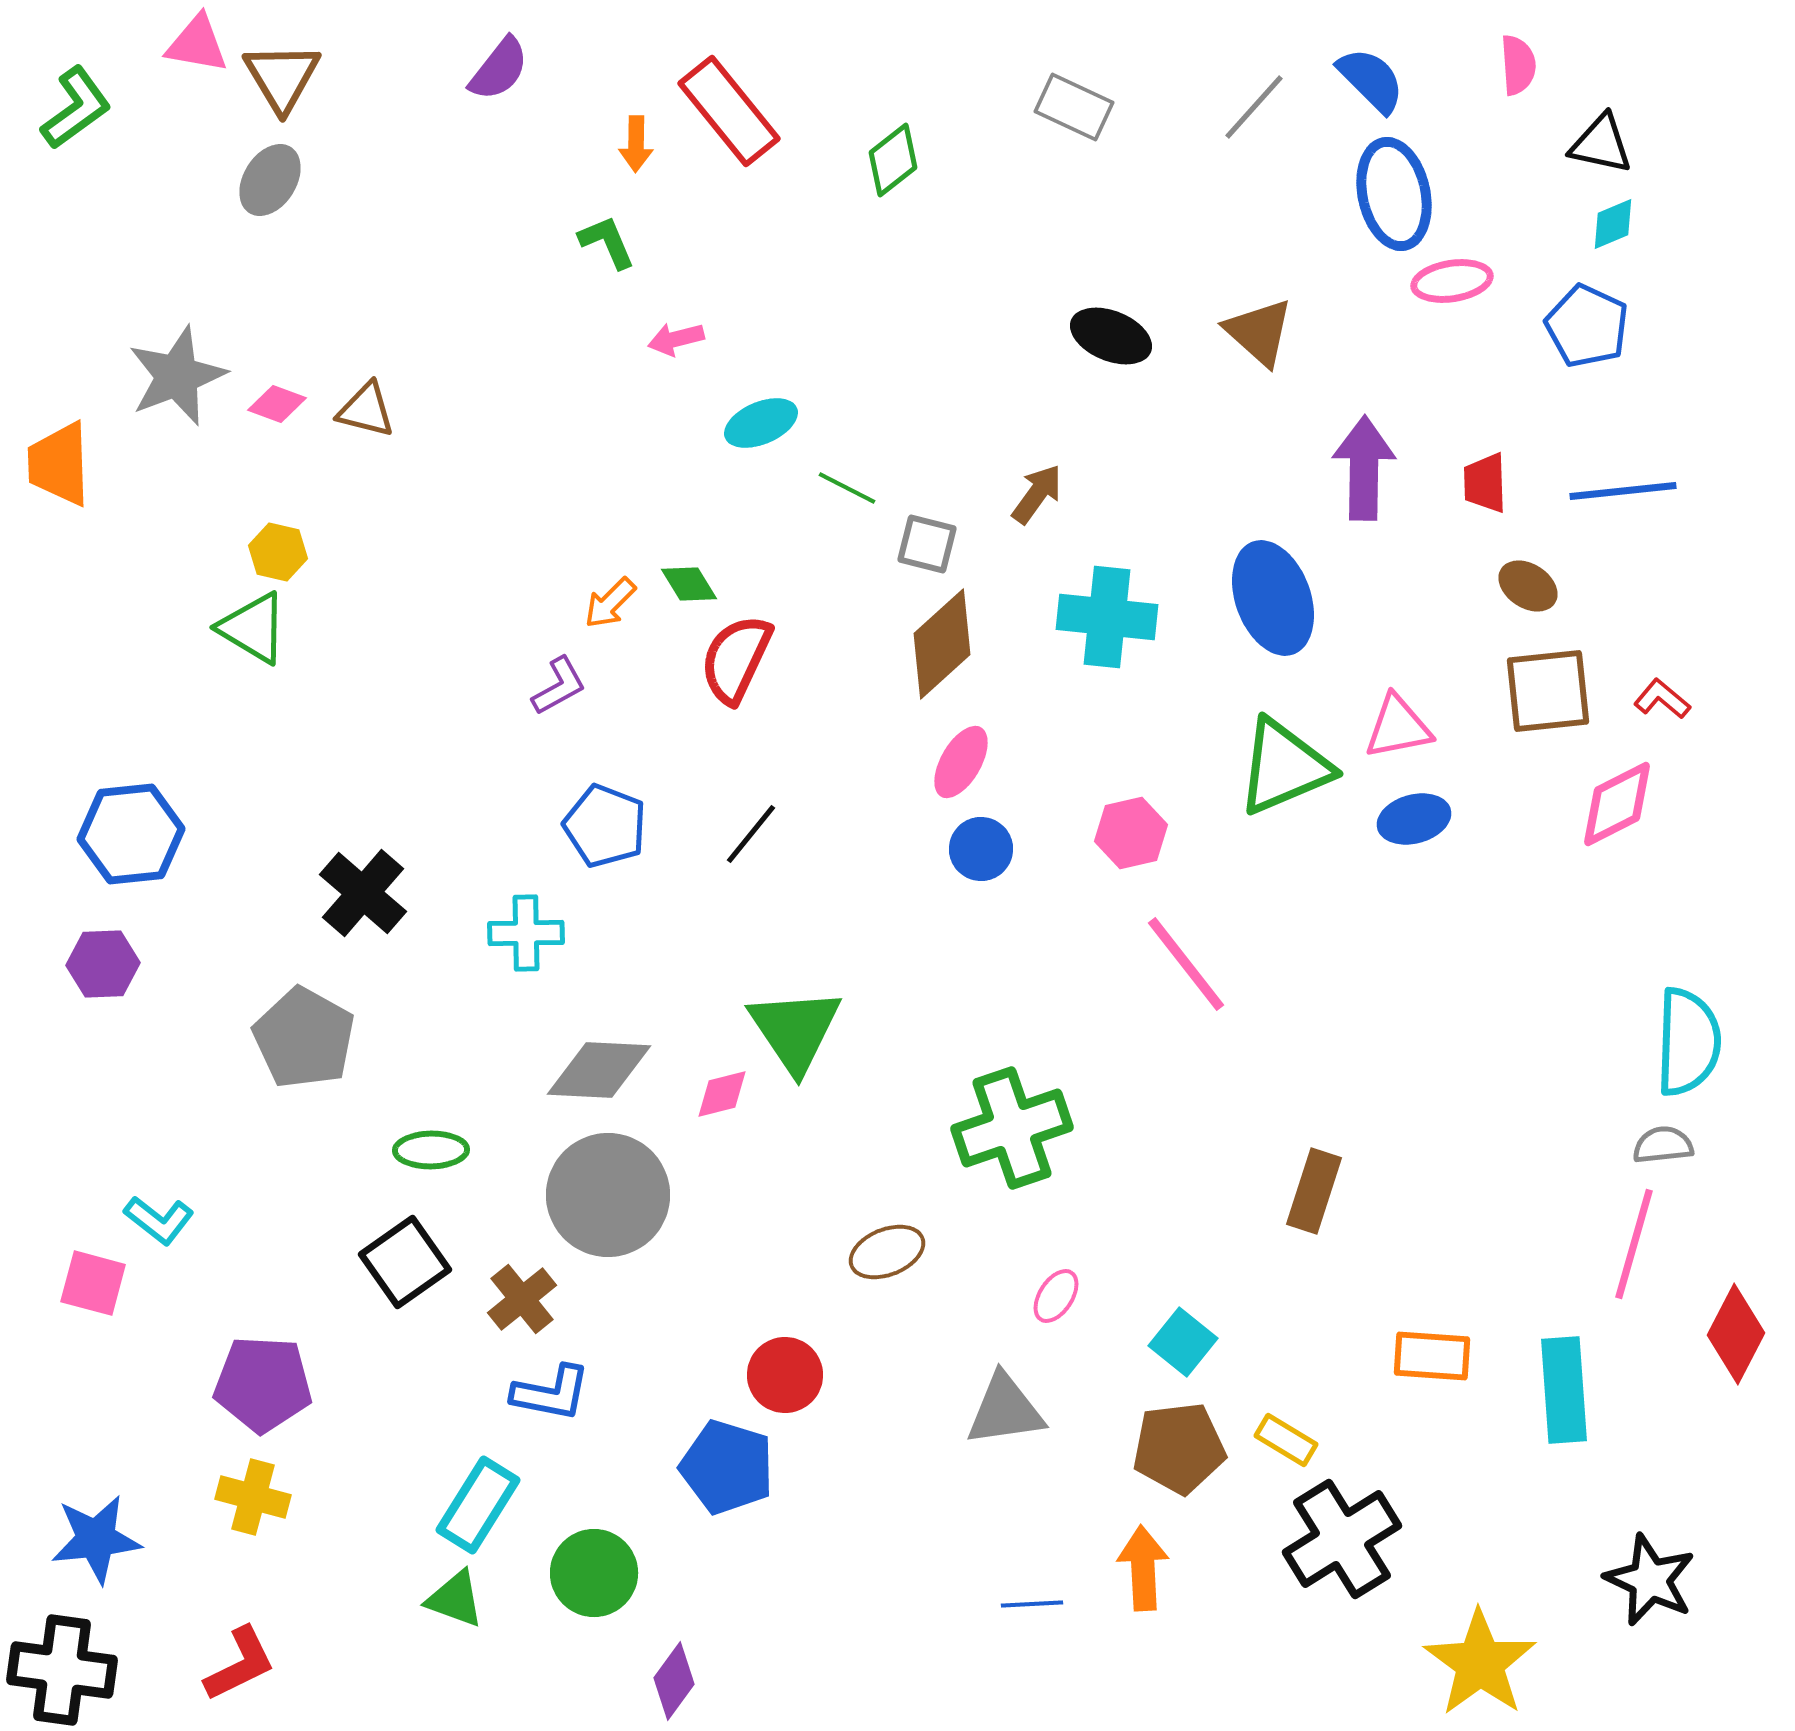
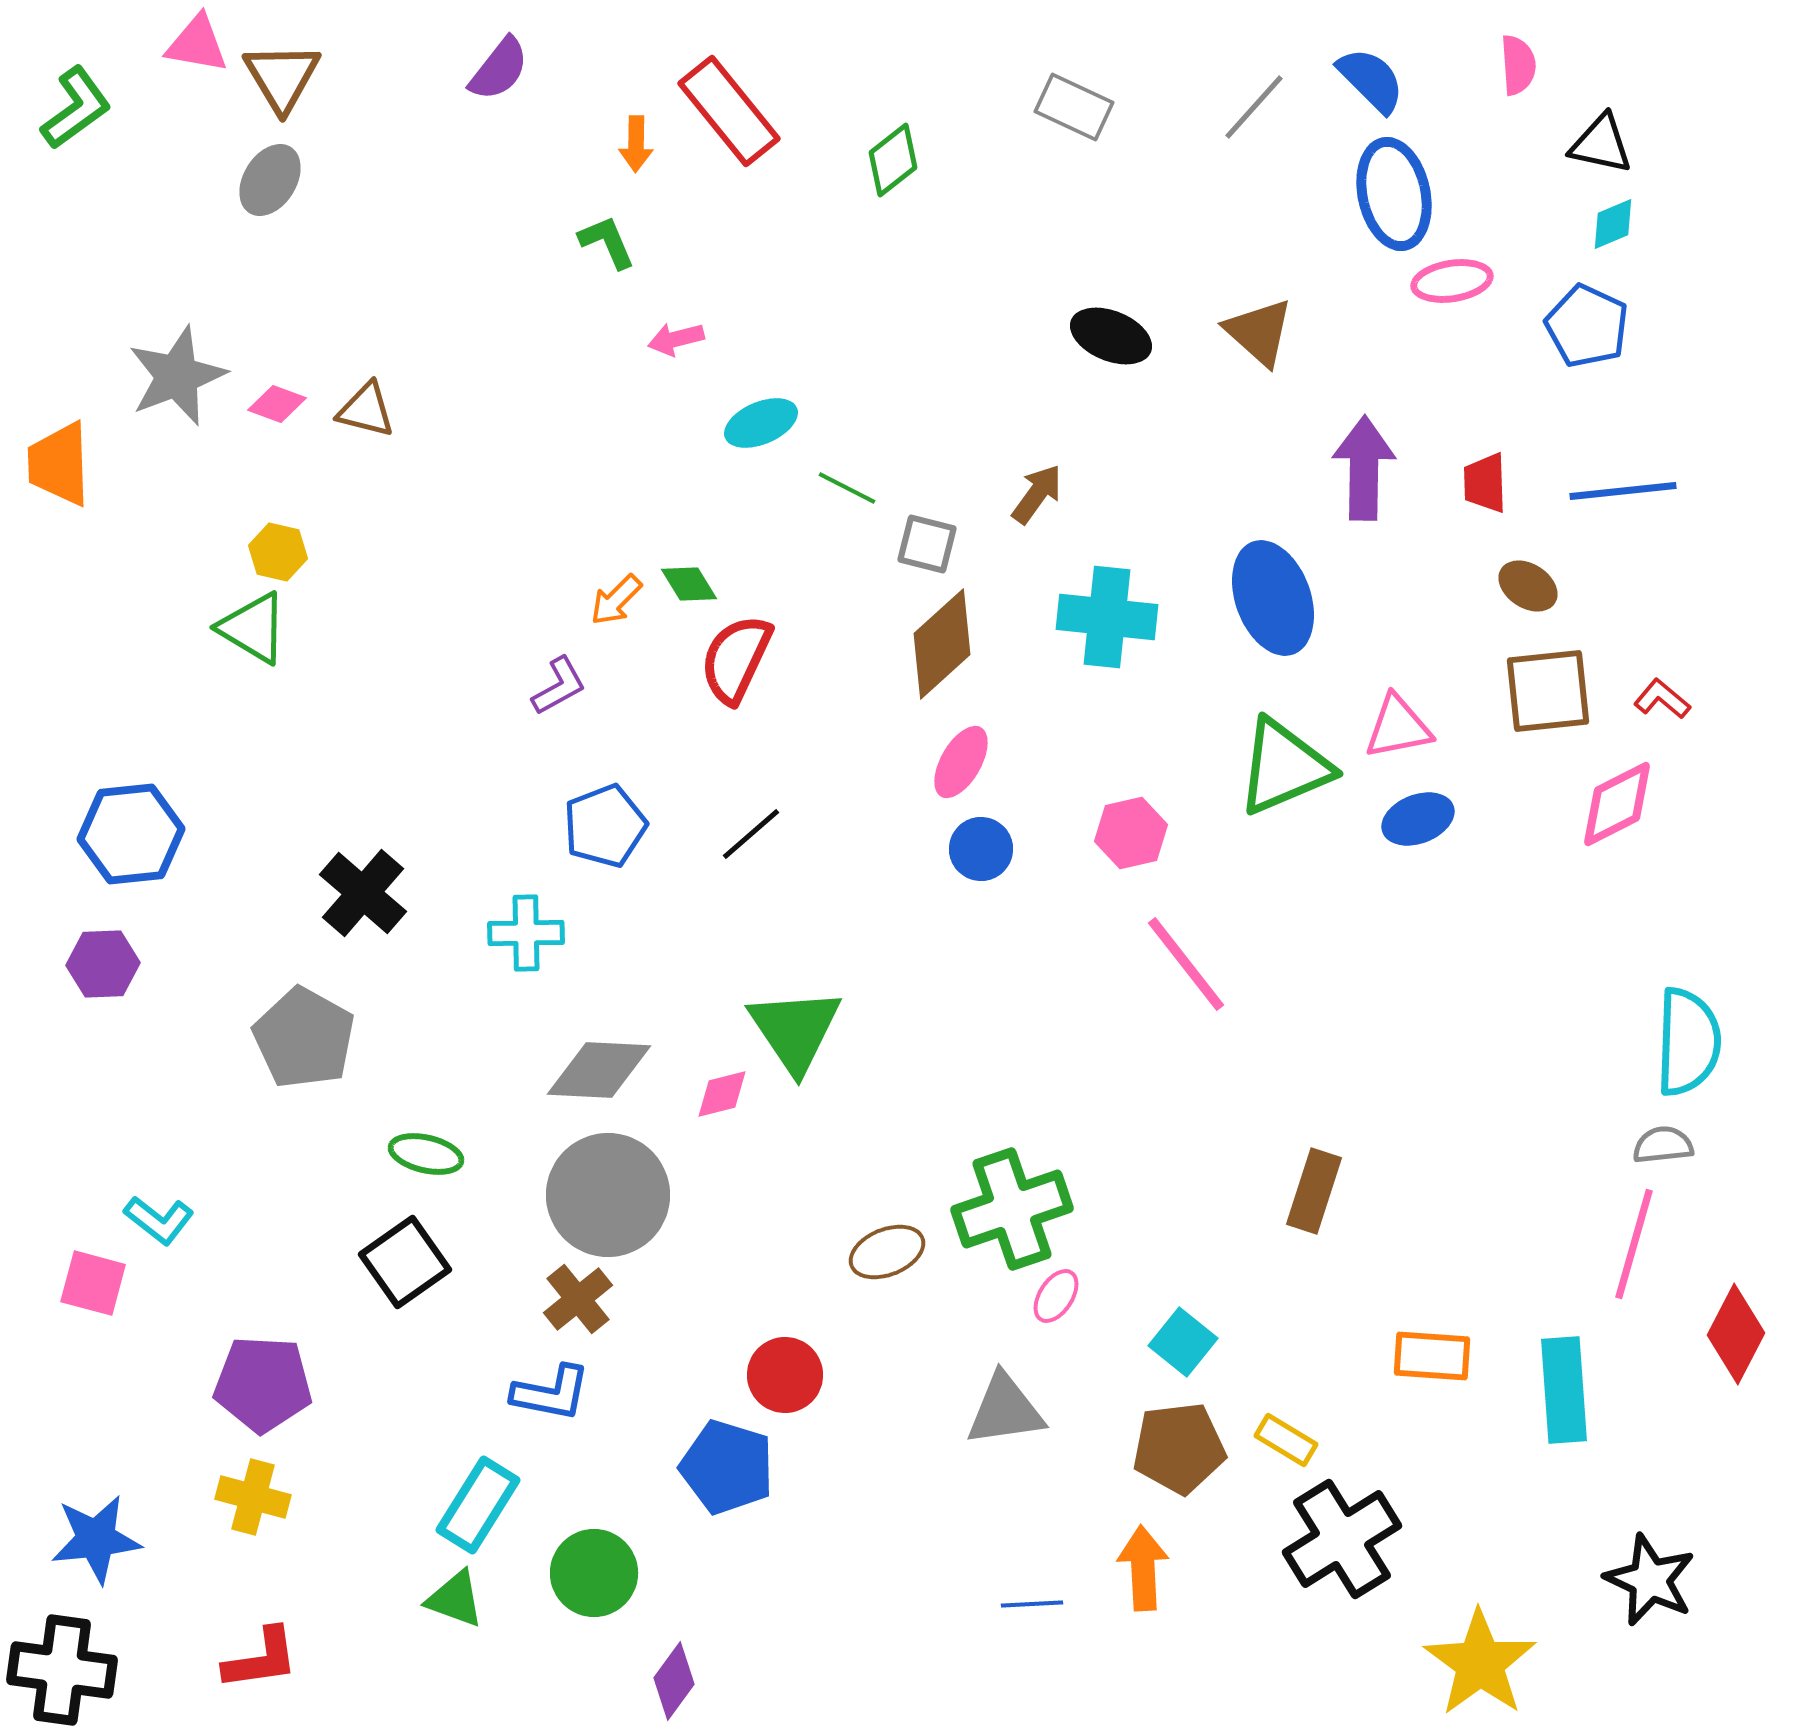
orange arrow at (610, 603): moved 6 px right, 3 px up
blue ellipse at (1414, 819): moved 4 px right; rotated 6 degrees counterclockwise
blue pentagon at (605, 826): rotated 30 degrees clockwise
black line at (751, 834): rotated 10 degrees clockwise
green cross at (1012, 1128): moved 81 px down
green ellipse at (431, 1150): moved 5 px left, 4 px down; rotated 14 degrees clockwise
brown cross at (522, 1299): moved 56 px right
red L-shape at (240, 1664): moved 21 px right, 5 px up; rotated 18 degrees clockwise
